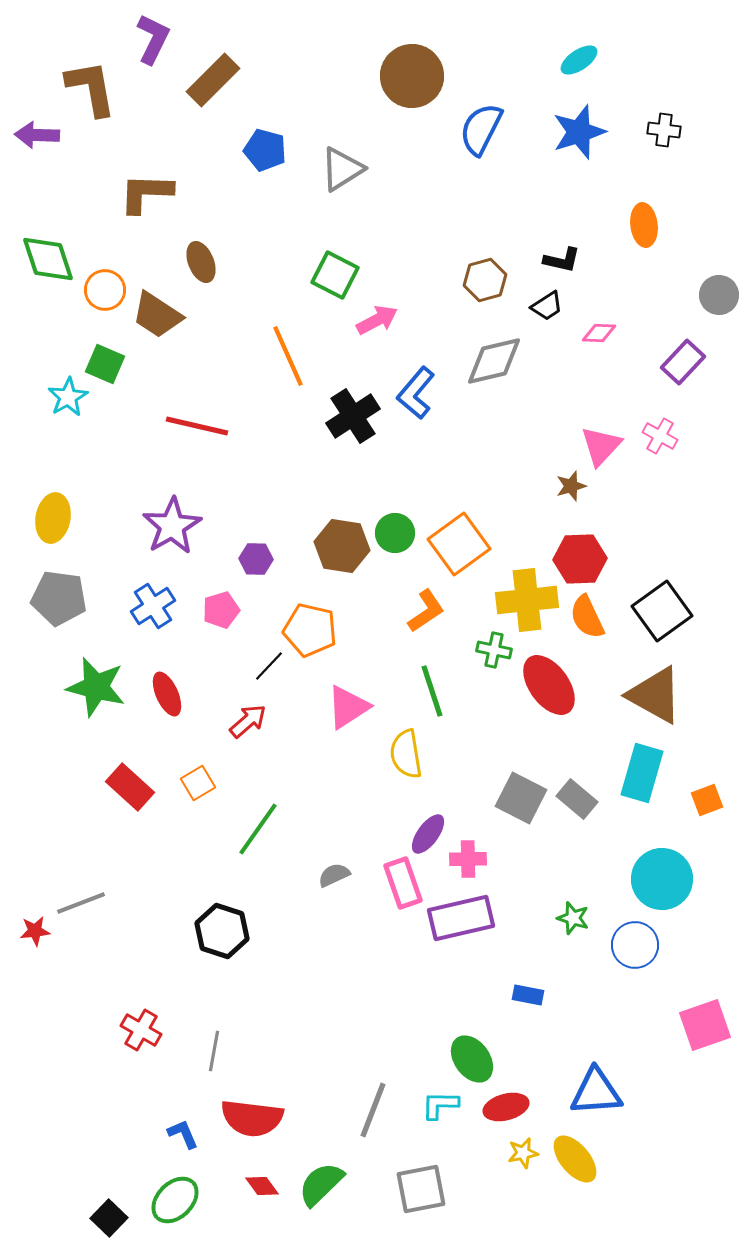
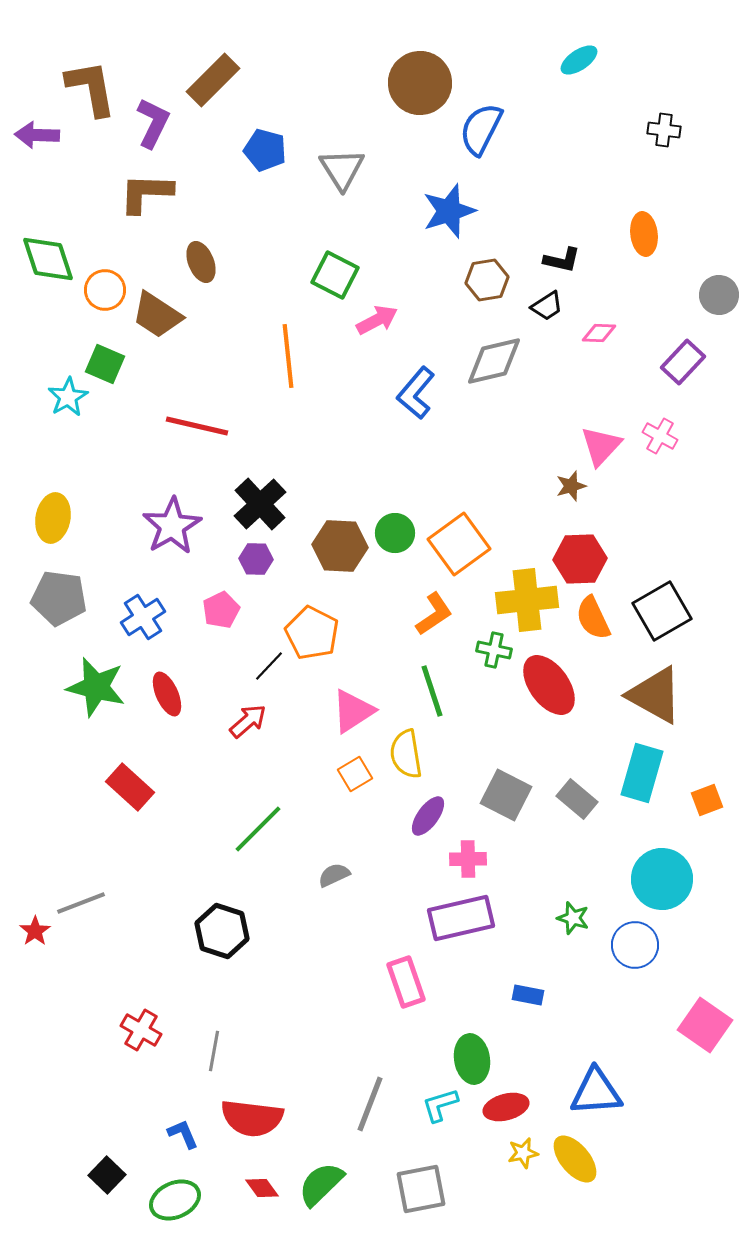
purple L-shape at (153, 39): moved 84 px down
brown circle at (412, 76): moved 8 px right, 7 px down
blue star at (579, 132): moved 130 px left, 79 px down
gray triangle at (342, 169): rotated 30 degrees counterclockwise
orange ellipse at (644, 225): moved 9 px down
brown hexagon at (485, 280): moved 2 px right; rotated 6 degrees clockwise
orange line at (288, 356): rotated 18 degrees clockwise
black cross at (353, 416): moved 93 px left, 88 px down; rotated 10 degrees counterclockwise
brown hexagon at (342, 546): moved 2 px left; rotated 6 degrees counterclockwise
blue cross at (153, 606): moved 10 px left, 11 px down
pink pentagon at (221, 610): rotated 9 degrees counterclockwise
orange L-shape at (426, 611): moved 8 px right, 3 px down
black square at (662, 611): rotated 6 degrees clockwise
orange semicircle at (587, 617): moved 6 px right, 1 px down
orange pentagon at (310, 630): moved 2 px right, 3 px down; rotated 14 degrees clockwise
pink triangle at (348, 707): moved 5 px right, 4 px down
orange square at (198, 783): moved 157 px right, 9 px up
gray square at (521, 798): moved 15 px left, 3 px up
green line at (258, 829): rotated 10 degrees clockwise
purple ellipse at (428, 834): moved 18 px up
pink rectangle at (403, 883): moved 3 px right, 99 px down
red star at (35, 931): rotated 28 degrees counterclockwise
pink square at (705, 1025): rotated 36 degrees counterclockwise
green ellipse at (472, 1059): rotated 27 degrees clockwise
cyan L-shape at (440, 1105): rotated 18 degrees counterclockwise
gray line at (373, 1110): moved 3 px left, 6 px up
red diamond at (262, 1186): moved 2 px down
green ellipse at (175, 1200): rotated 21 degrees clockwise
black square at (109, 1218): moved 2 px left, 43 px up
